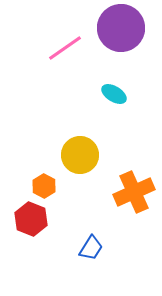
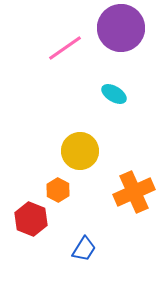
yellow circle: moved 4 px up
orange hexagon: moved 14 px right, 4 px down
blue trapezoid: moved 7 px left, 1 px down
